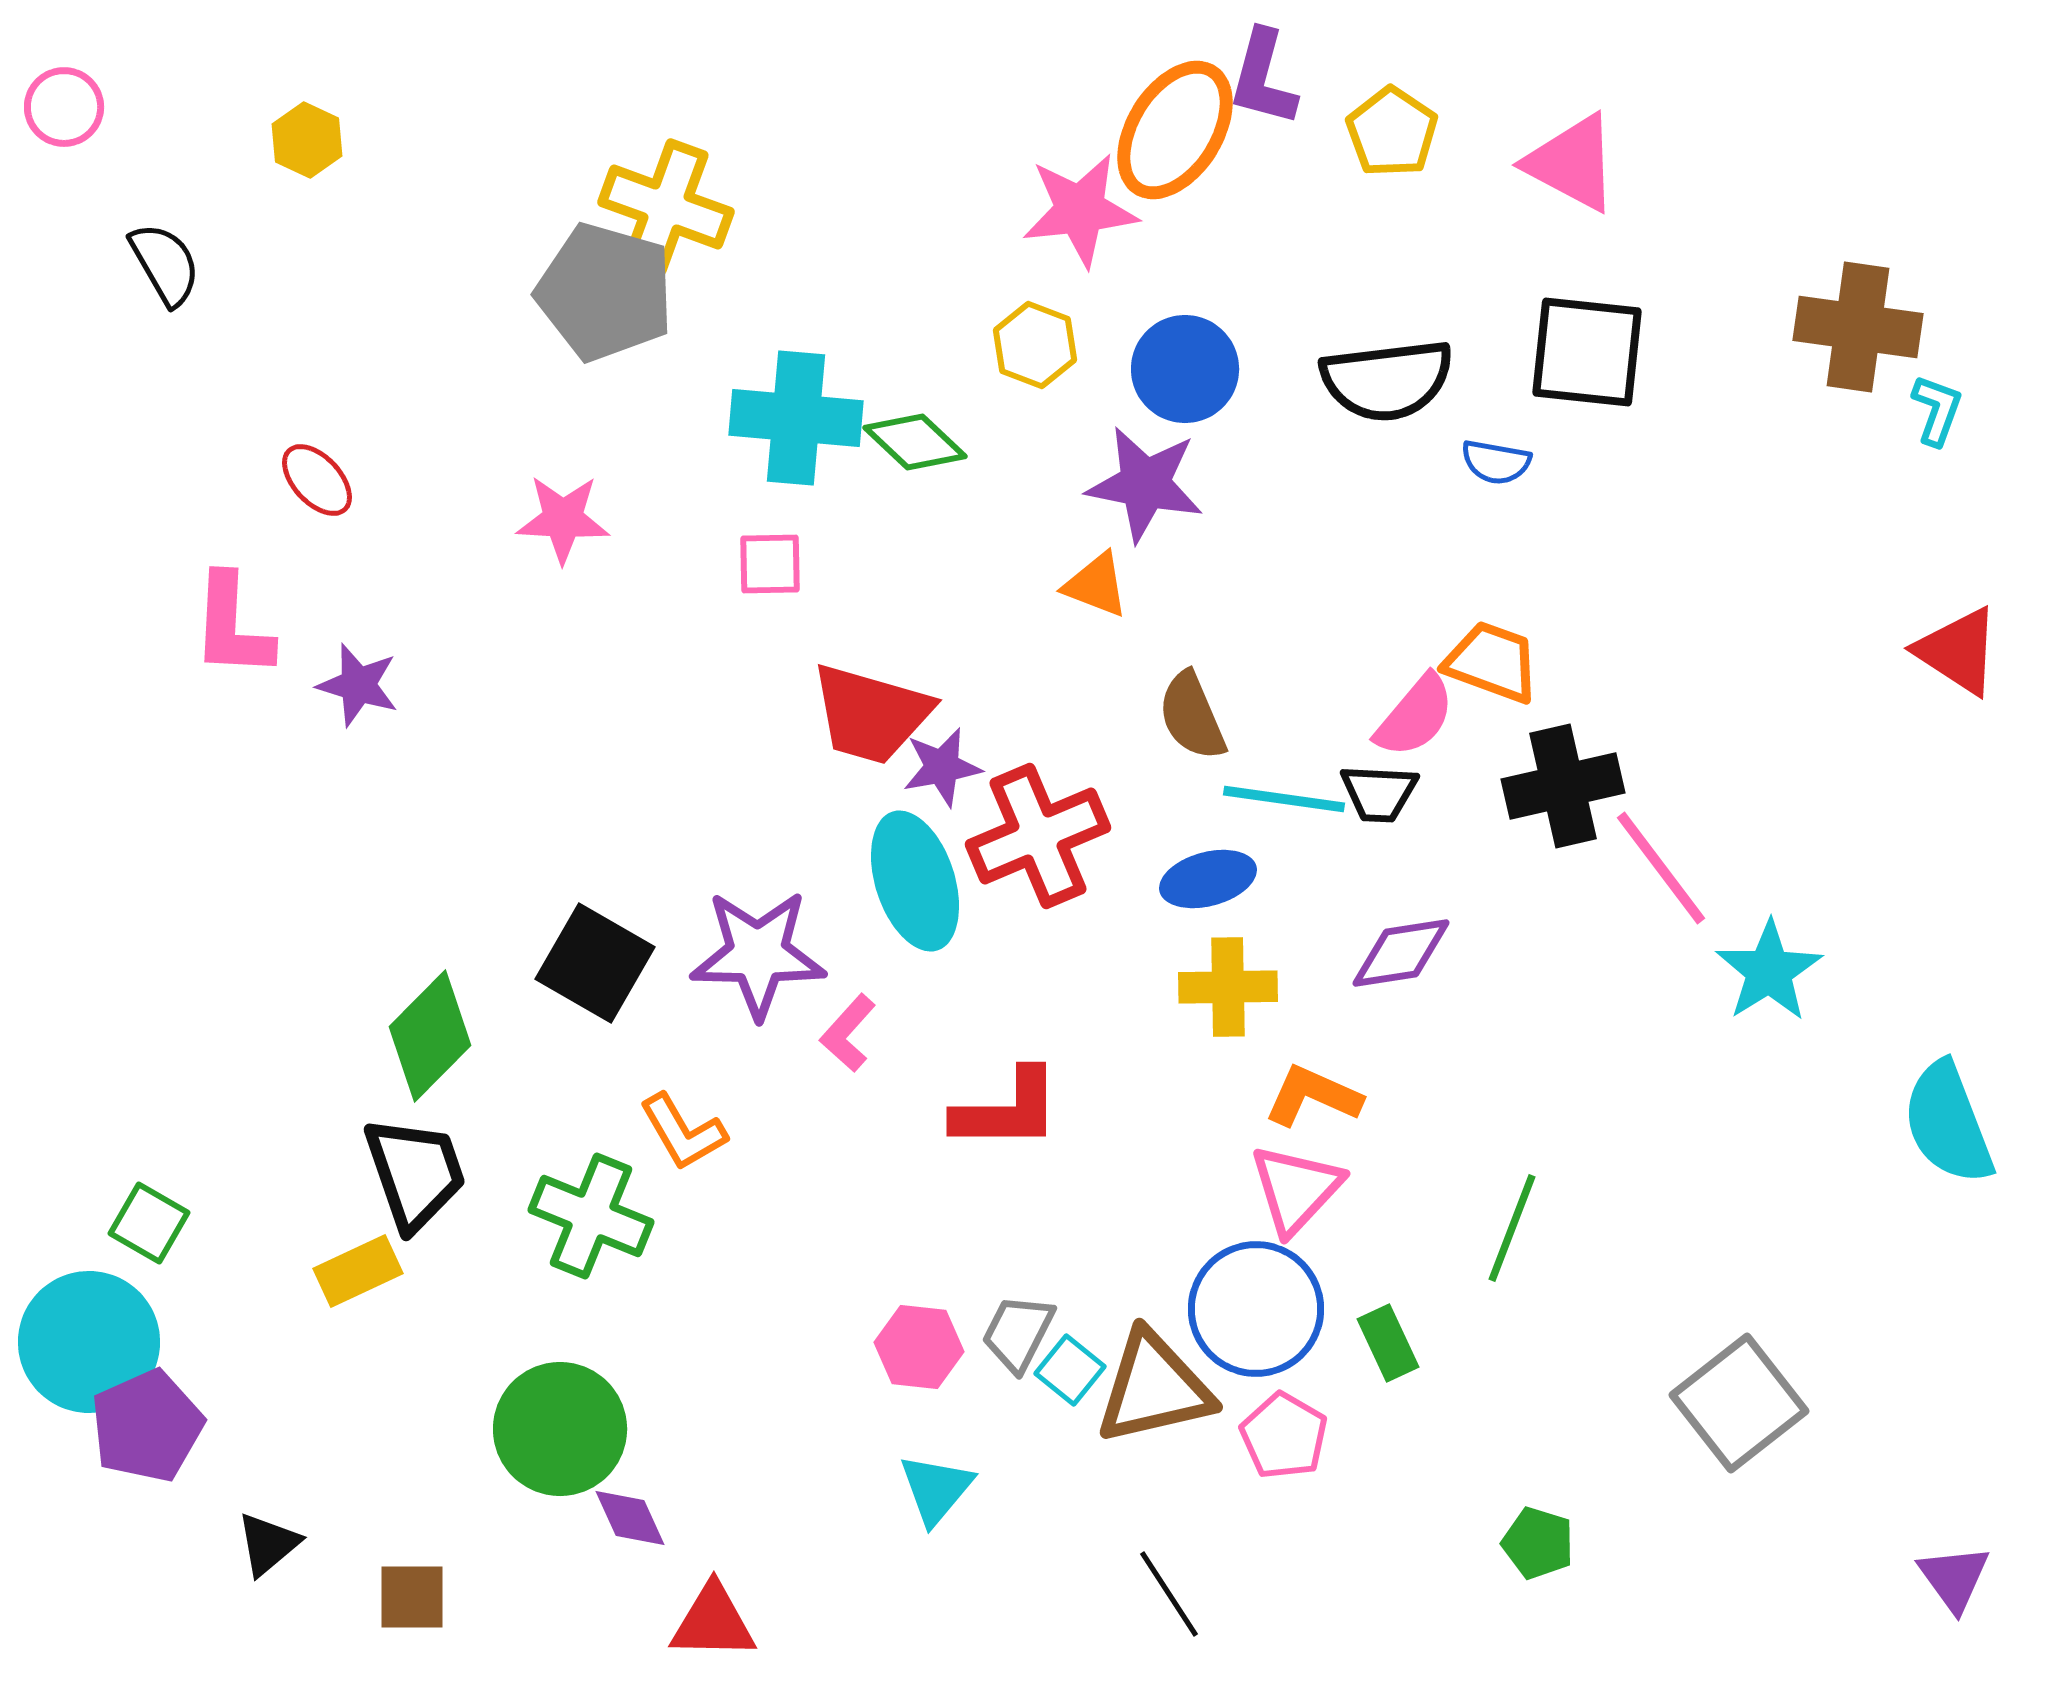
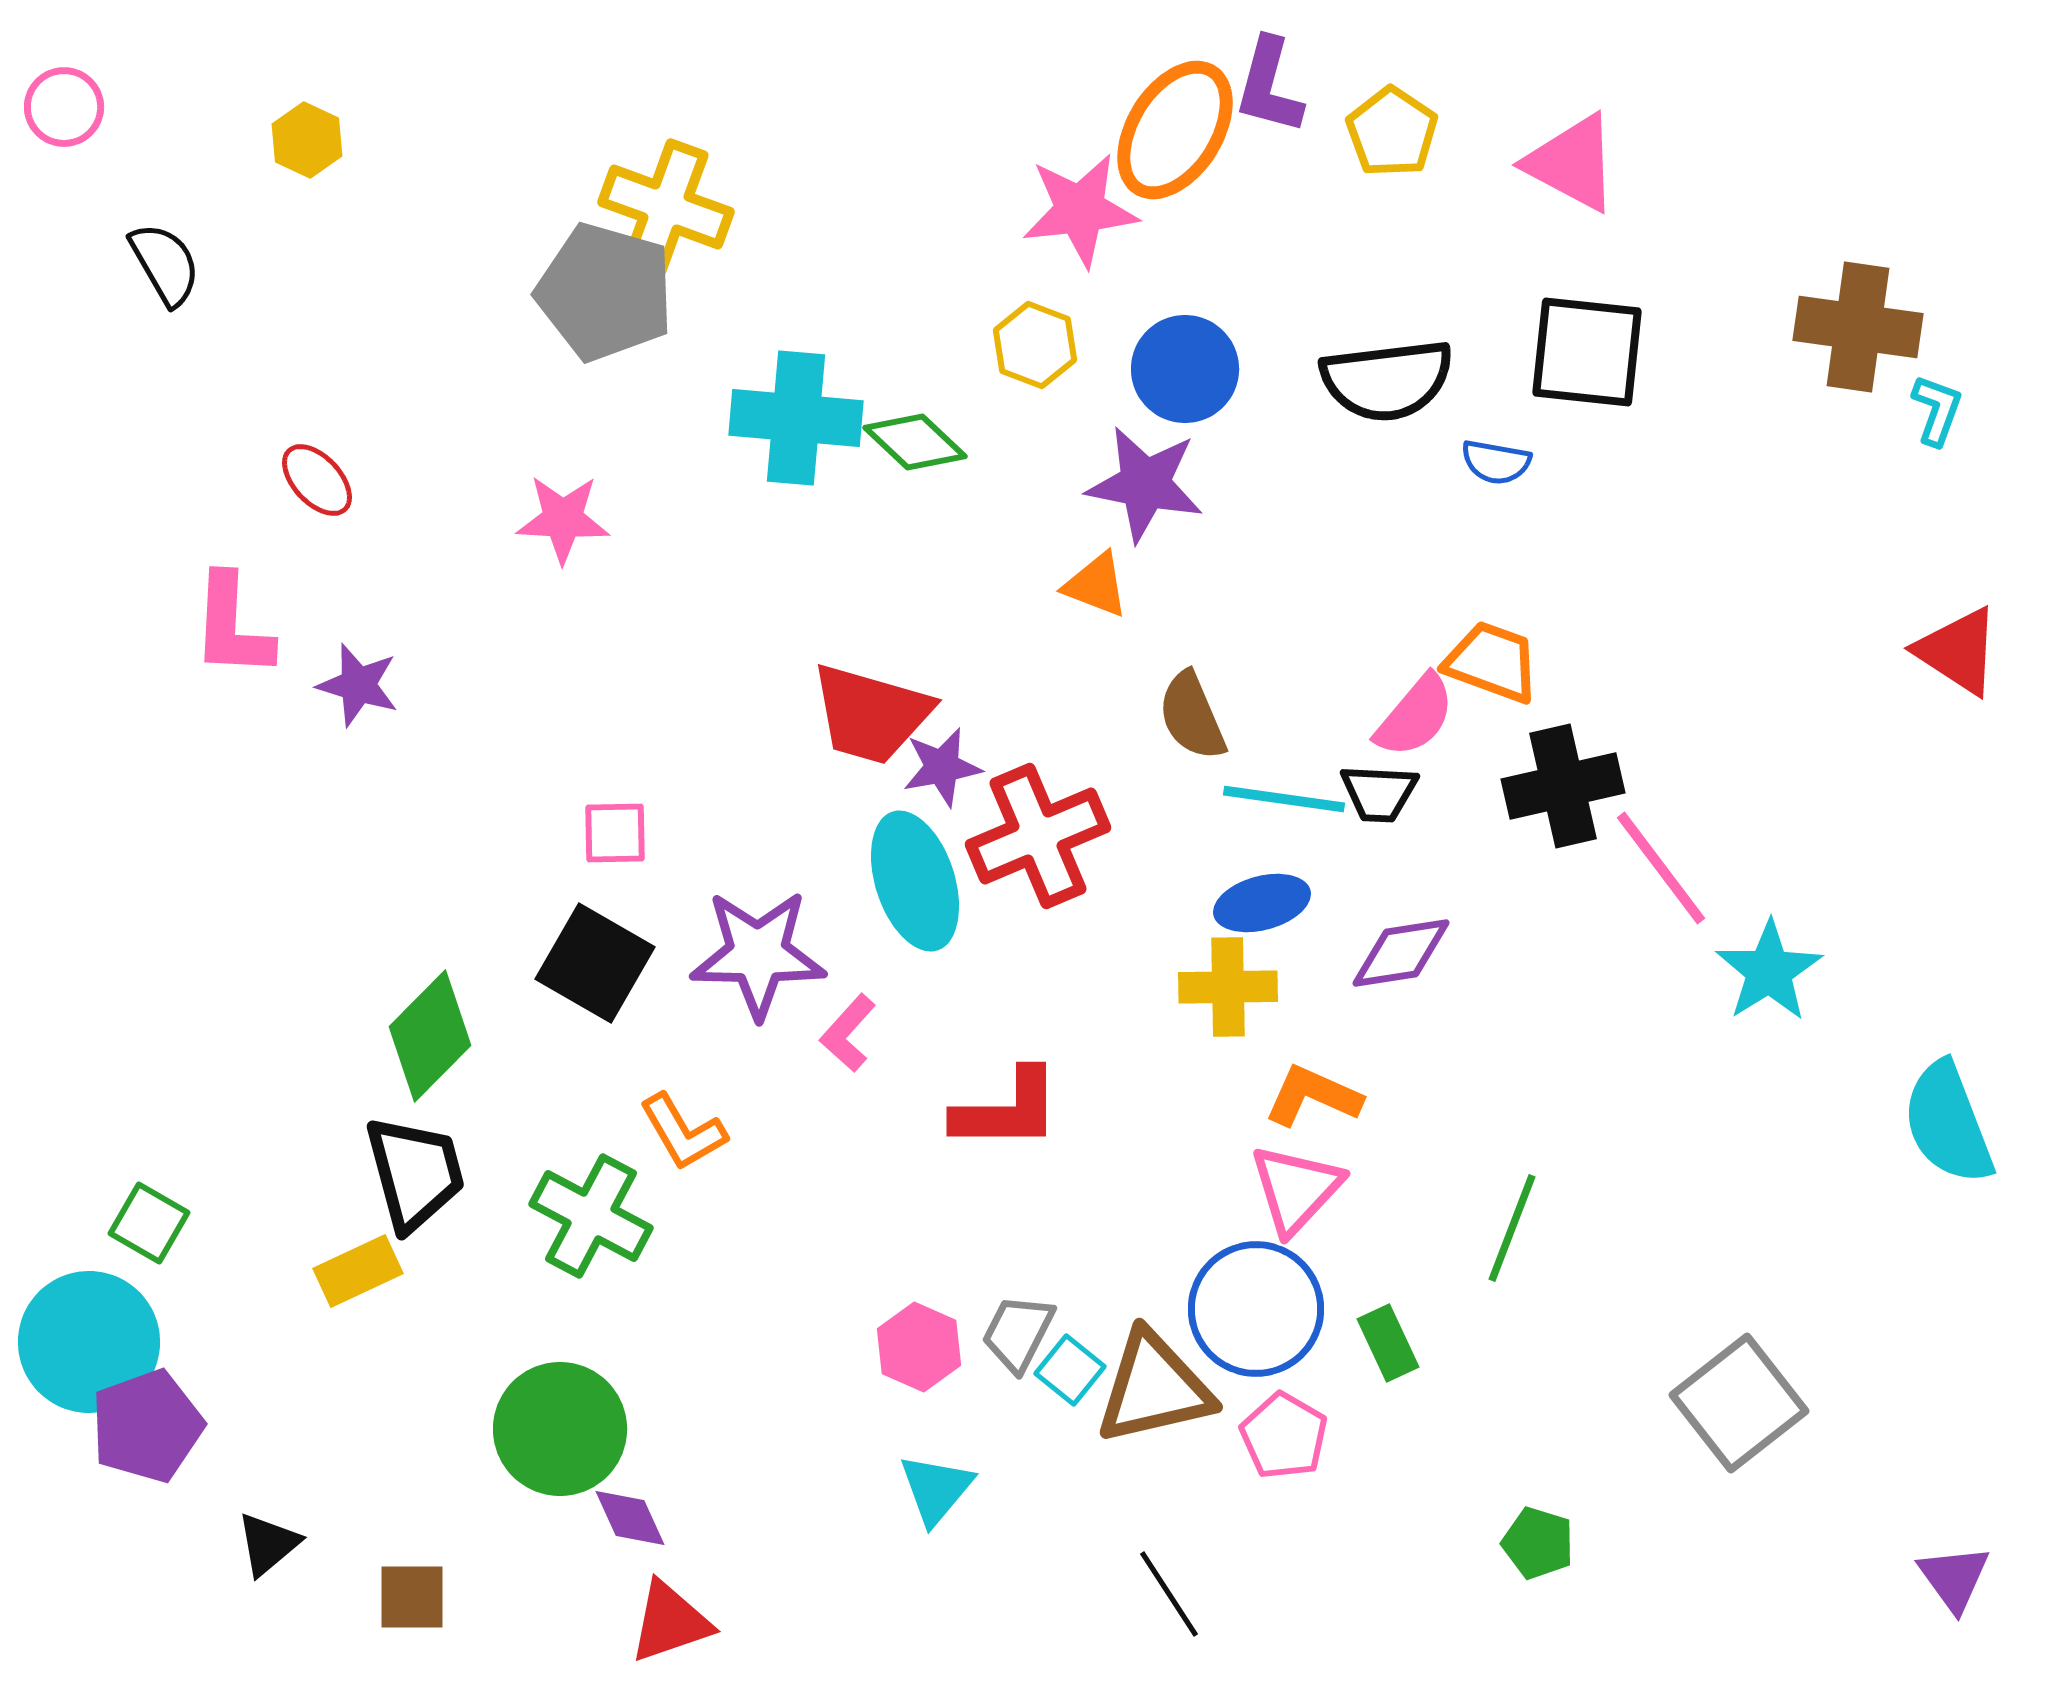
purple L-shape at (1263, 78): moved 6 px right, 8 px down
pink square at (770, 564): moved 155 px left, 269 px down
blue ellipse at (1208, 879): moved 54 px right, 24 px down
black trapezoid at (415, 1173): rotated 4 degrees clockwise
green cross at (591, 1216): rotated 6 degrees clockwise
pink hexagon at (919, 1347): rotated 18 degrees clockwise
purple pentagon at (147, 1426): rotated 4 degrees clockwise
red triangle at (713, 1622): moved 43 px left; rotated 20 degrees counterclockwise
